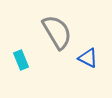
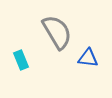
blue triangle: rotated 20 degrees counterclockwise
